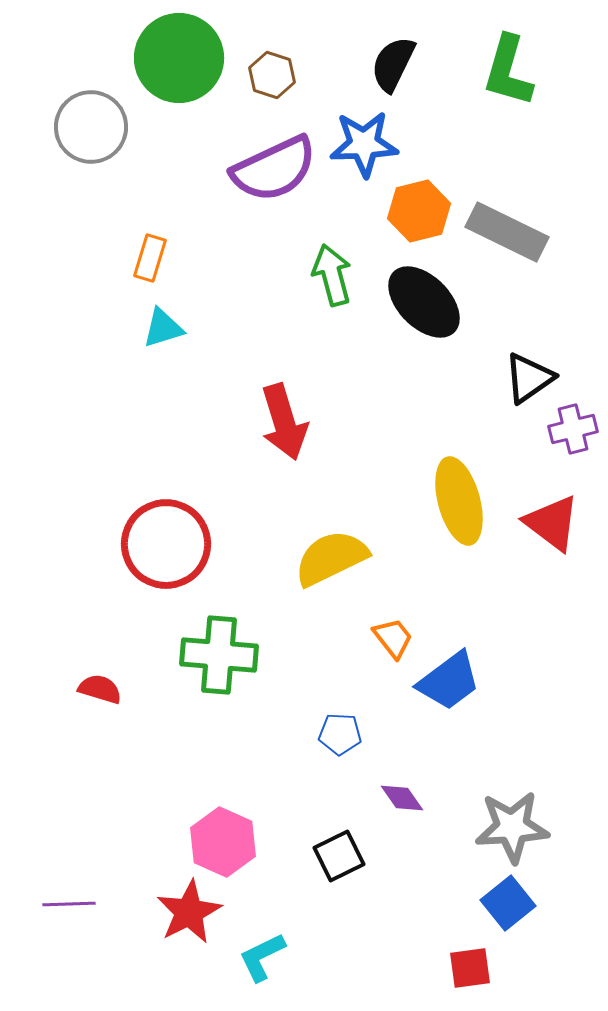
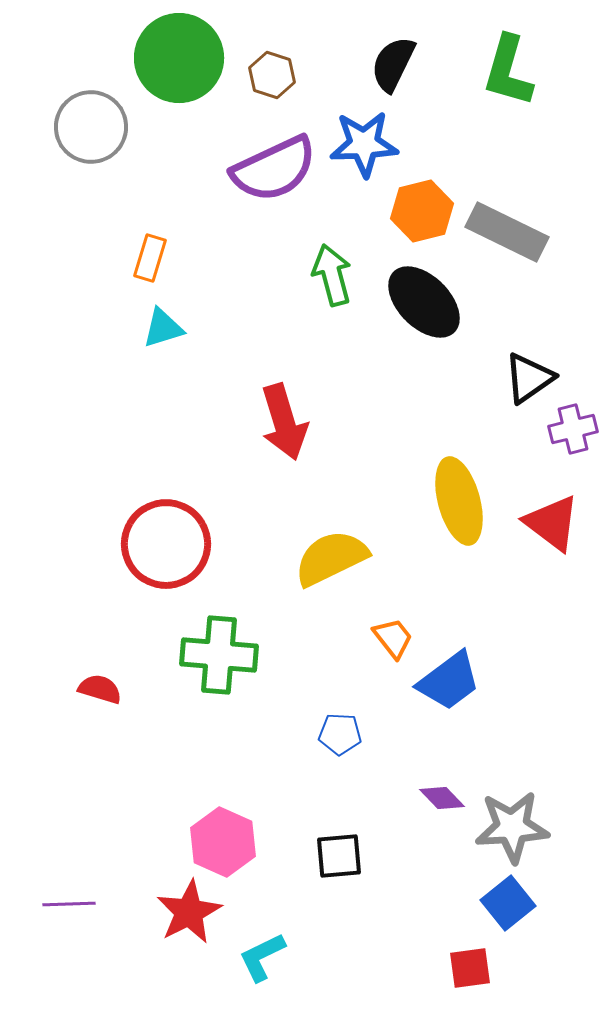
orange hexagon: moved 3 px right
purple diamond: moved 40 px right; rotated 9 degrees counterclockwise
black square: rotated 21 degrees clockwise
